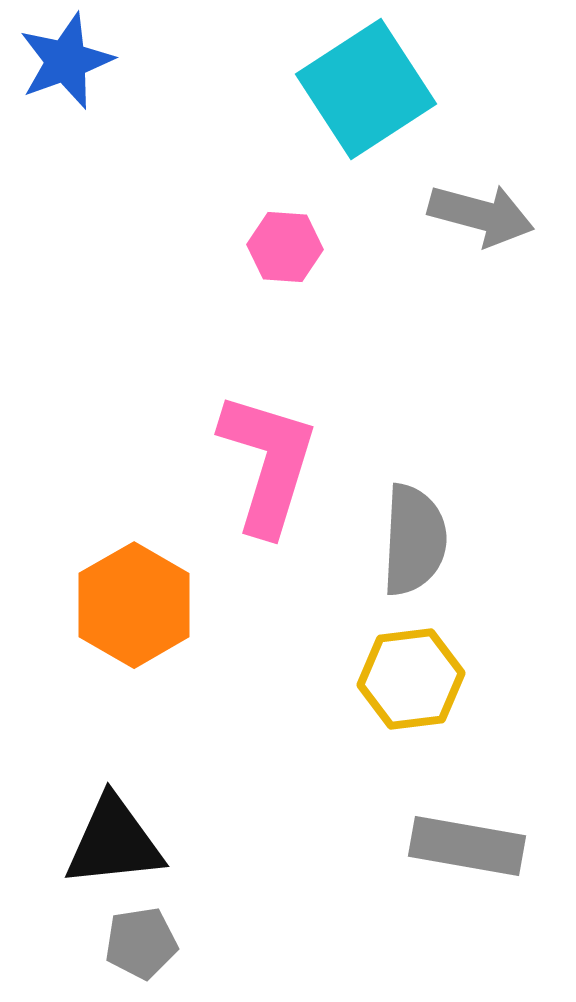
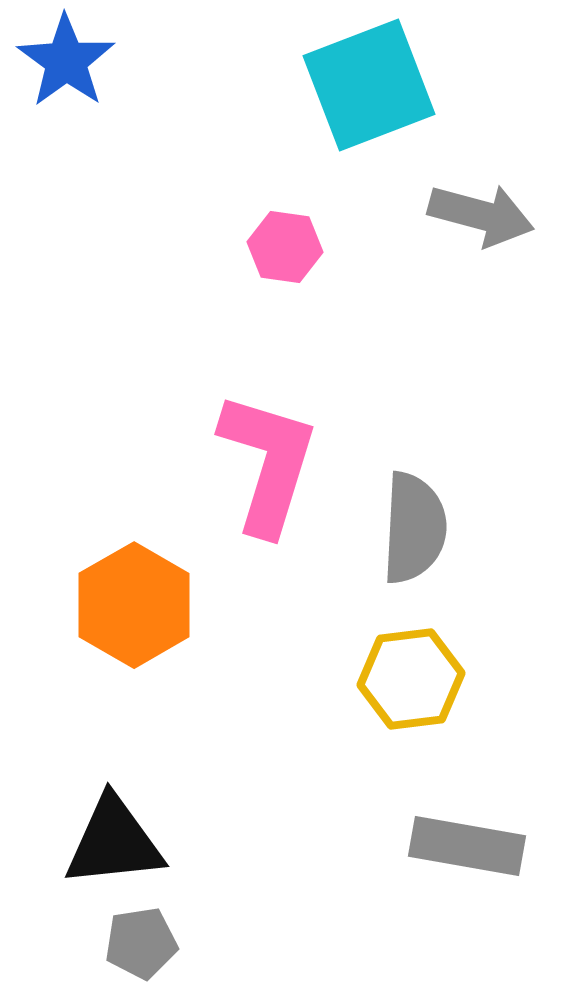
blue star: rotated 16 degrees counterclockwise
cyan square: moved 3 px right, 4 px up; rotated 12 degrees clockwise
pink hexagon: rotated 4 degrees clockwise
gray semicircle: moved 12 px up
